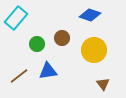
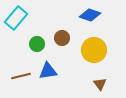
brown line: moved 2 px right; rotated 24 degrees clockwise
brown triangle: moved 3 px left
